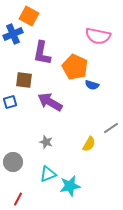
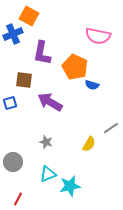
blue square: moved 1 px down
